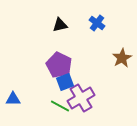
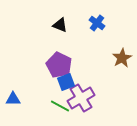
black triangle: rotated 35 degrees clockwise
blue square: moved 1 px right
